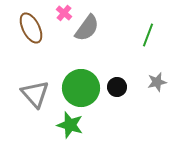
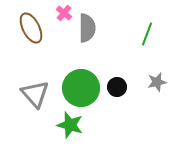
gray semicircle: rotated 36 degrees counterclockwise
green line: moved 1 px left, 1 px up
